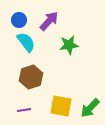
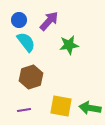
green arrow: rotated 55 degrees clockwise
